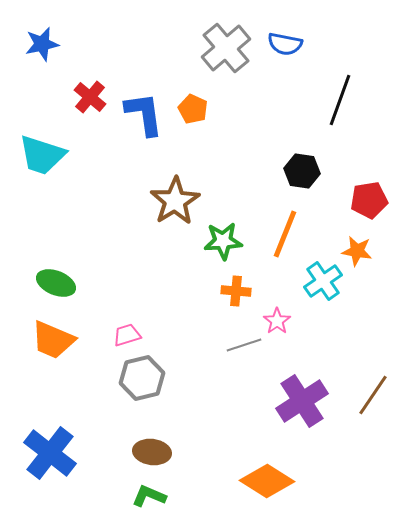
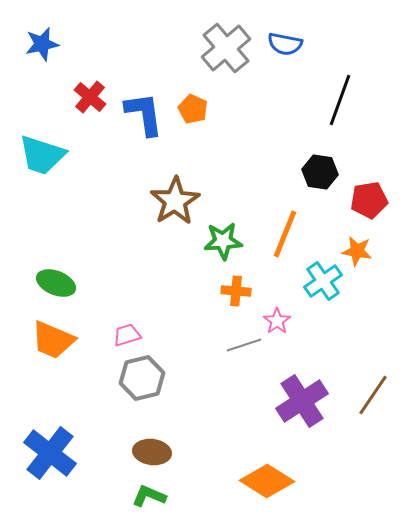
black hexagon: moved 18 px right, 1 px down
